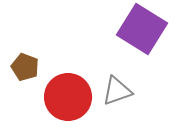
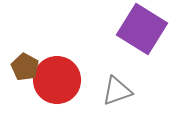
brown pentagon: rotated 8 degrees clockwise
red circle: moved 11 px left, 17 px up
